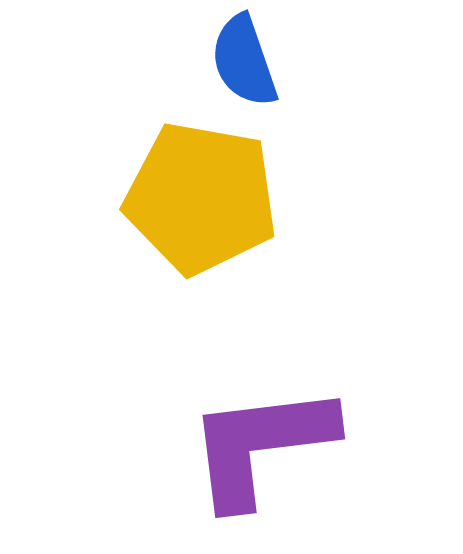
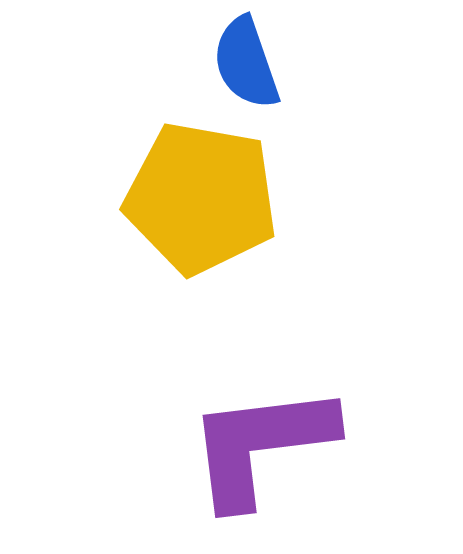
blue semicircle: moved 2 px right, 2 px down
